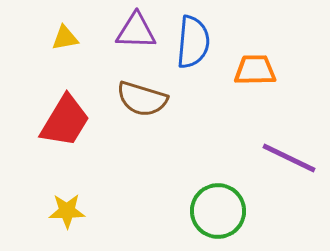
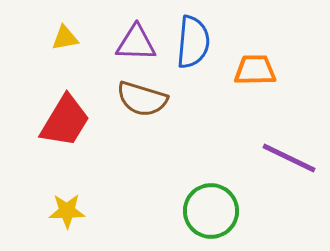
purple triangle: moved 12 px down
green circle: moved 7 px left
